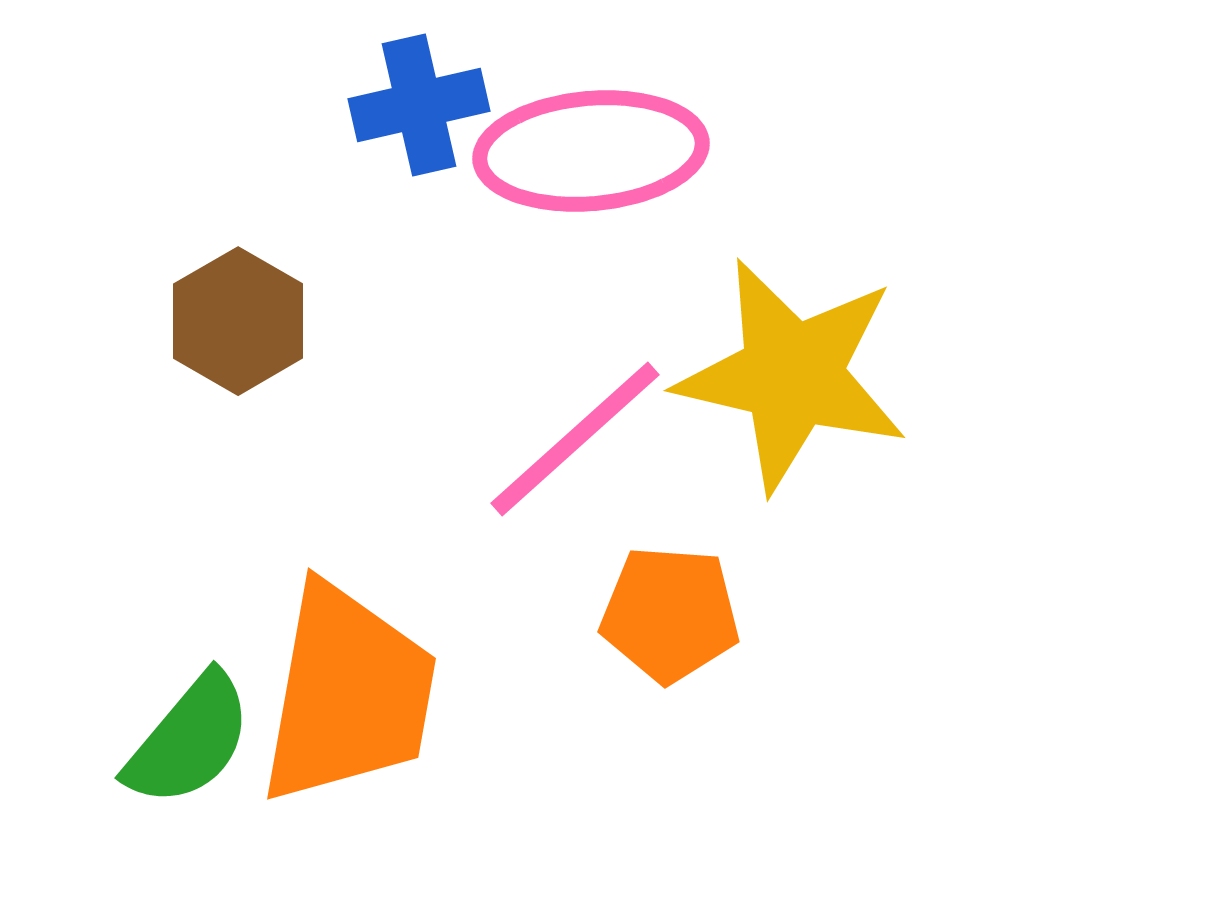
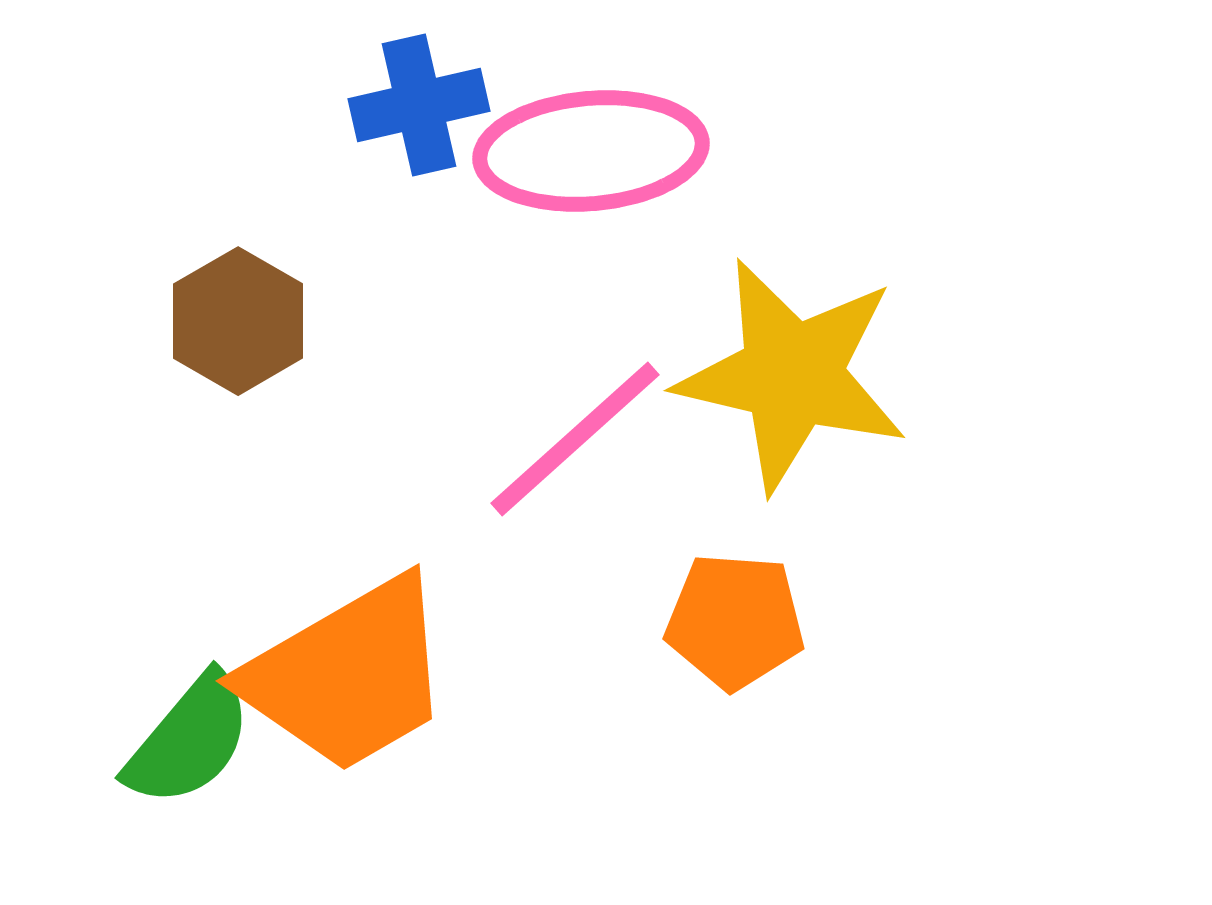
orange pentagon: moved 65 px right, 7 px down
orange trapezoid: moved 19 px up; rotated 50 degrees clockwise
